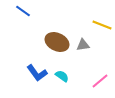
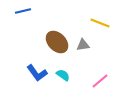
blue line: rotated 49 degrees counterclockwise
yellow line: moved 2 px left, 2 px up
brown ellipse: rotated 20 degrees clockwise
cyan semicircle: moved 1 px right, 1 px up
